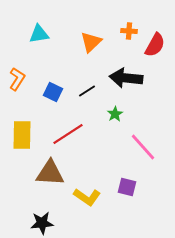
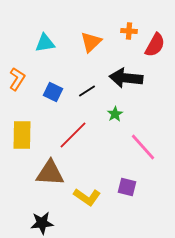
cyan triangle: moved 6 px right, 9 px down
red line: moved 5 px right, 1 px down; rotated 12 degrees counterclockwise
